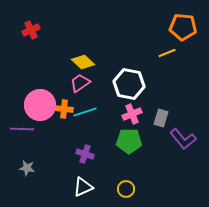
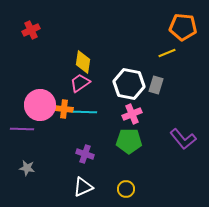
yellow diamond: rotated 55 degrees clockwise
cyan line: rotated 20 degrees clockwise
gray rectangle: moved 5 px left, 33 px up
